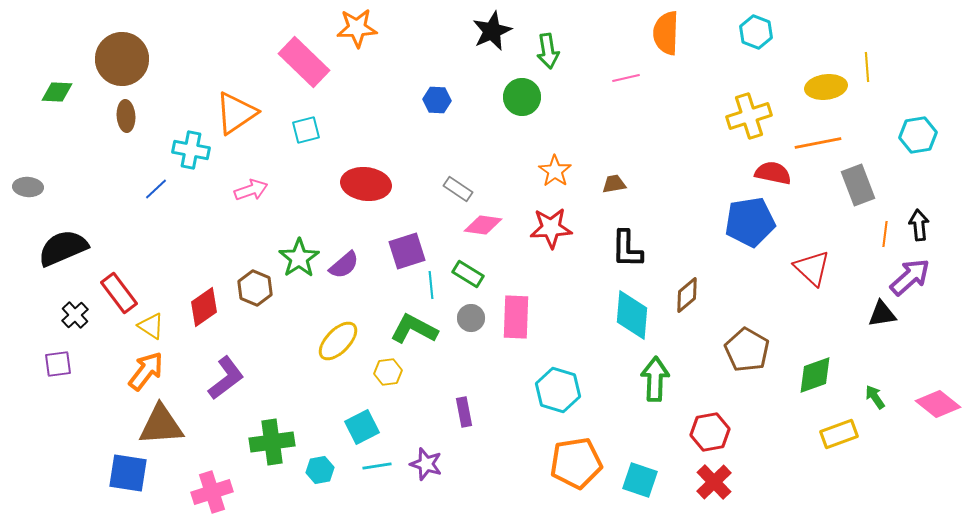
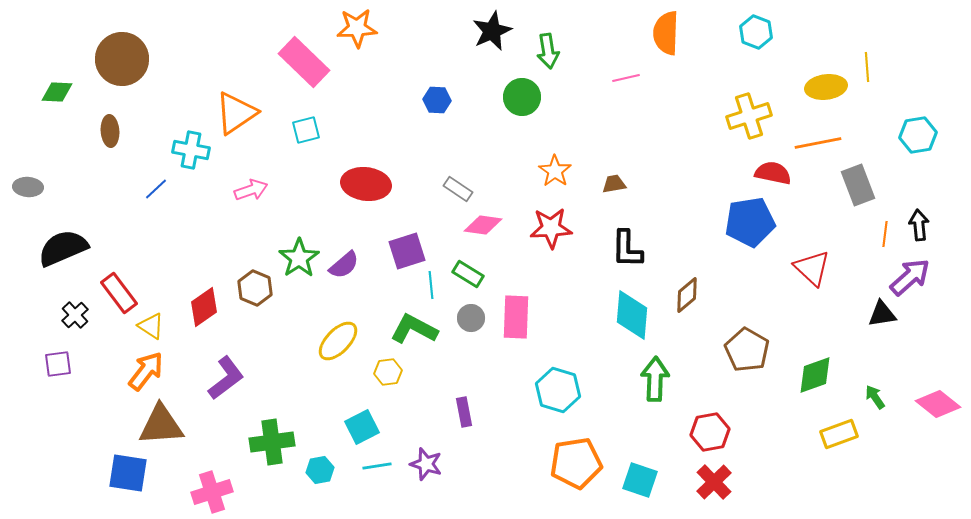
brown ellipse at (126, 116): moved 16 px left, 15 px down
